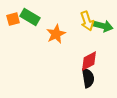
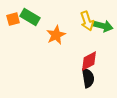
orange star: moved 1 px down
